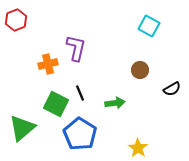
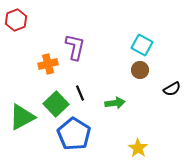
cyan square: moved 7 px left, 19 px down
purple L-shape: moved 1 px left, 1 px up
green square: rotated 20 degrees clockwise
green triangle: moved 11 px up; rotated 12 degrees clockwise
blue pentagon: moved 6 px left
